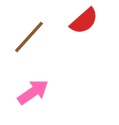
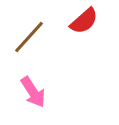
pink arrow: rotated 92 degrees clockwise
